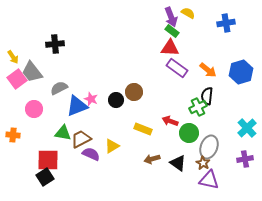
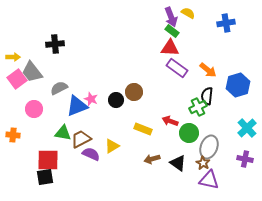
yellow arrow: rotated 56 degrees counterclockwise
blue hexagon: moved 3 px left, 13 px down
purple cross: rotated 21 degrees clockwise
black square: rotated 24 degrees clockwise
